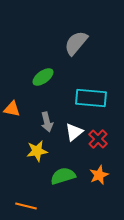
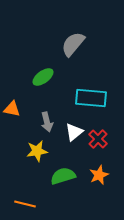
gray semicircle: moved 3 px left, 1 px down
orange line: moved 1 px left, 2 px up
